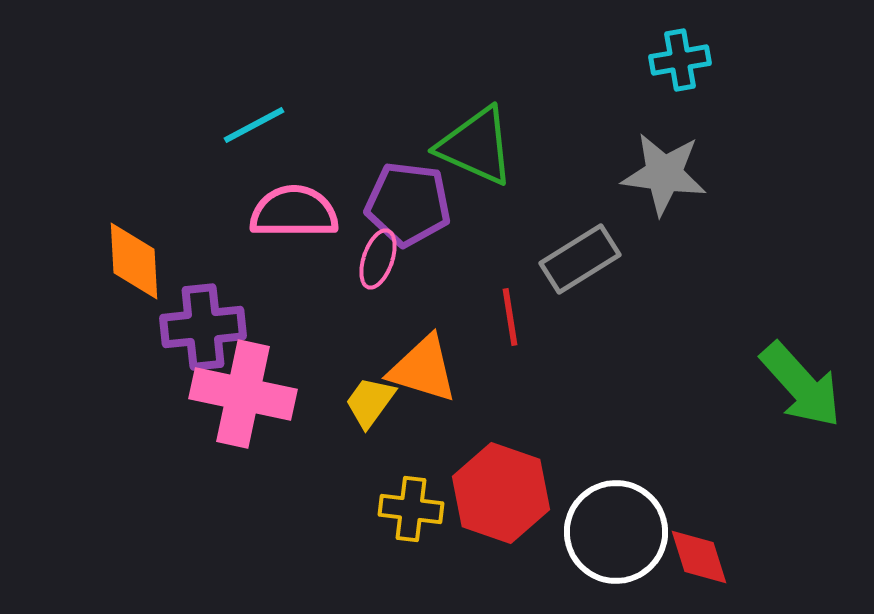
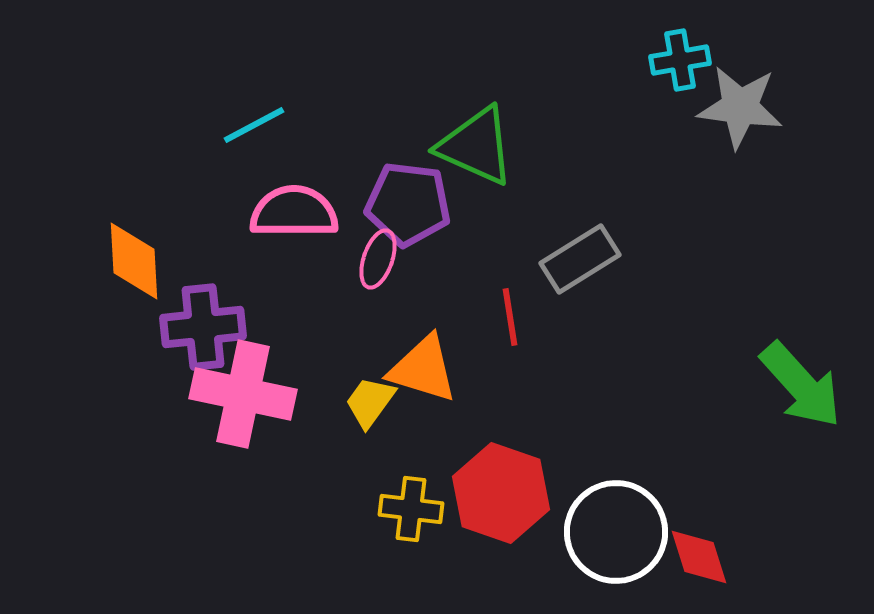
gray star: moved 76 px right, 67 px up
